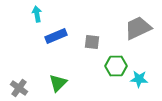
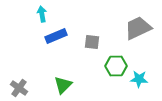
cyan arrow: moved 5 px right
green triangle: moved 5 px right, 2 px down
